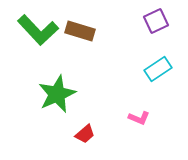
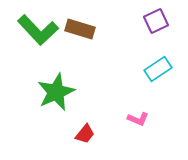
brown rectangle: moved 2 px up
green star: moved 1 px left, 2 px up
pink L-shape: moved 1 px left, 1 px down
red trapezoid: rotated 10 degrees counterclockwise
